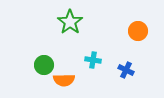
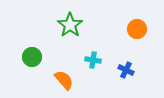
green star: moved 3 px down
orange circle: moved 1 px left, 2 px up
green circle: moved 12 px left, 8 px up
orange semicircle: rotated 130 degrees counterclockwise
